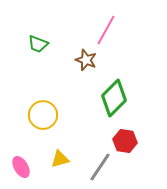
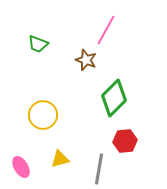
red hexagon: rotated 15 degrees counterclockwise
gray line: moved 1 px left, 2 px down; rotated 24 degrees counterclockwise
